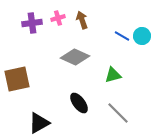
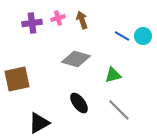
cyan circle: moved 1 px right
gray diamond: moved 1 px right, 2 px down; rotated 8 degrees counterclockwise
gray line: moved 1 px right, 3 px up
